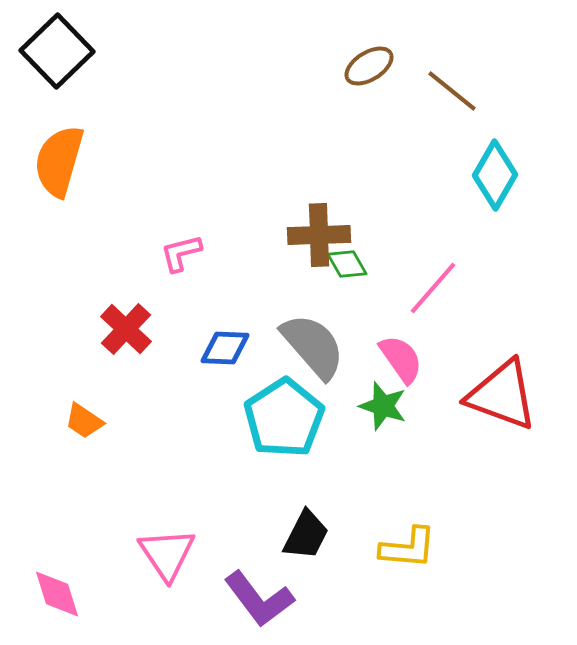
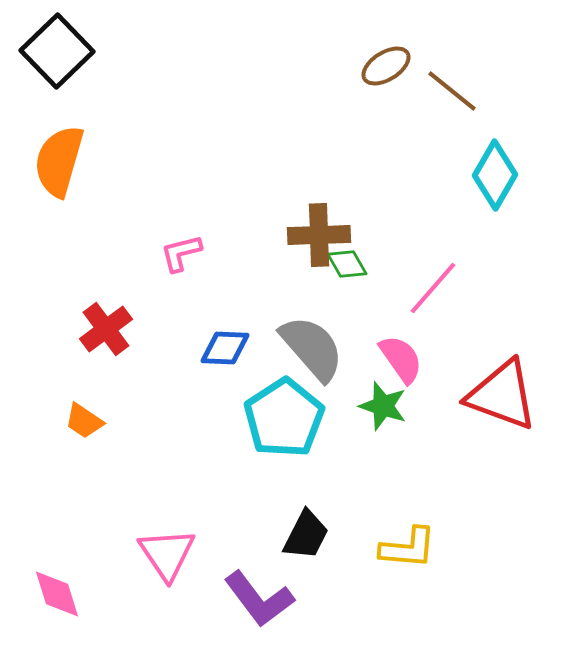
brown ellipse: moved 17 px right
red cross: moved 20 px left; rotated 10 degrees clockwise
gray semicircle: moved 1 px left, 2 px down
